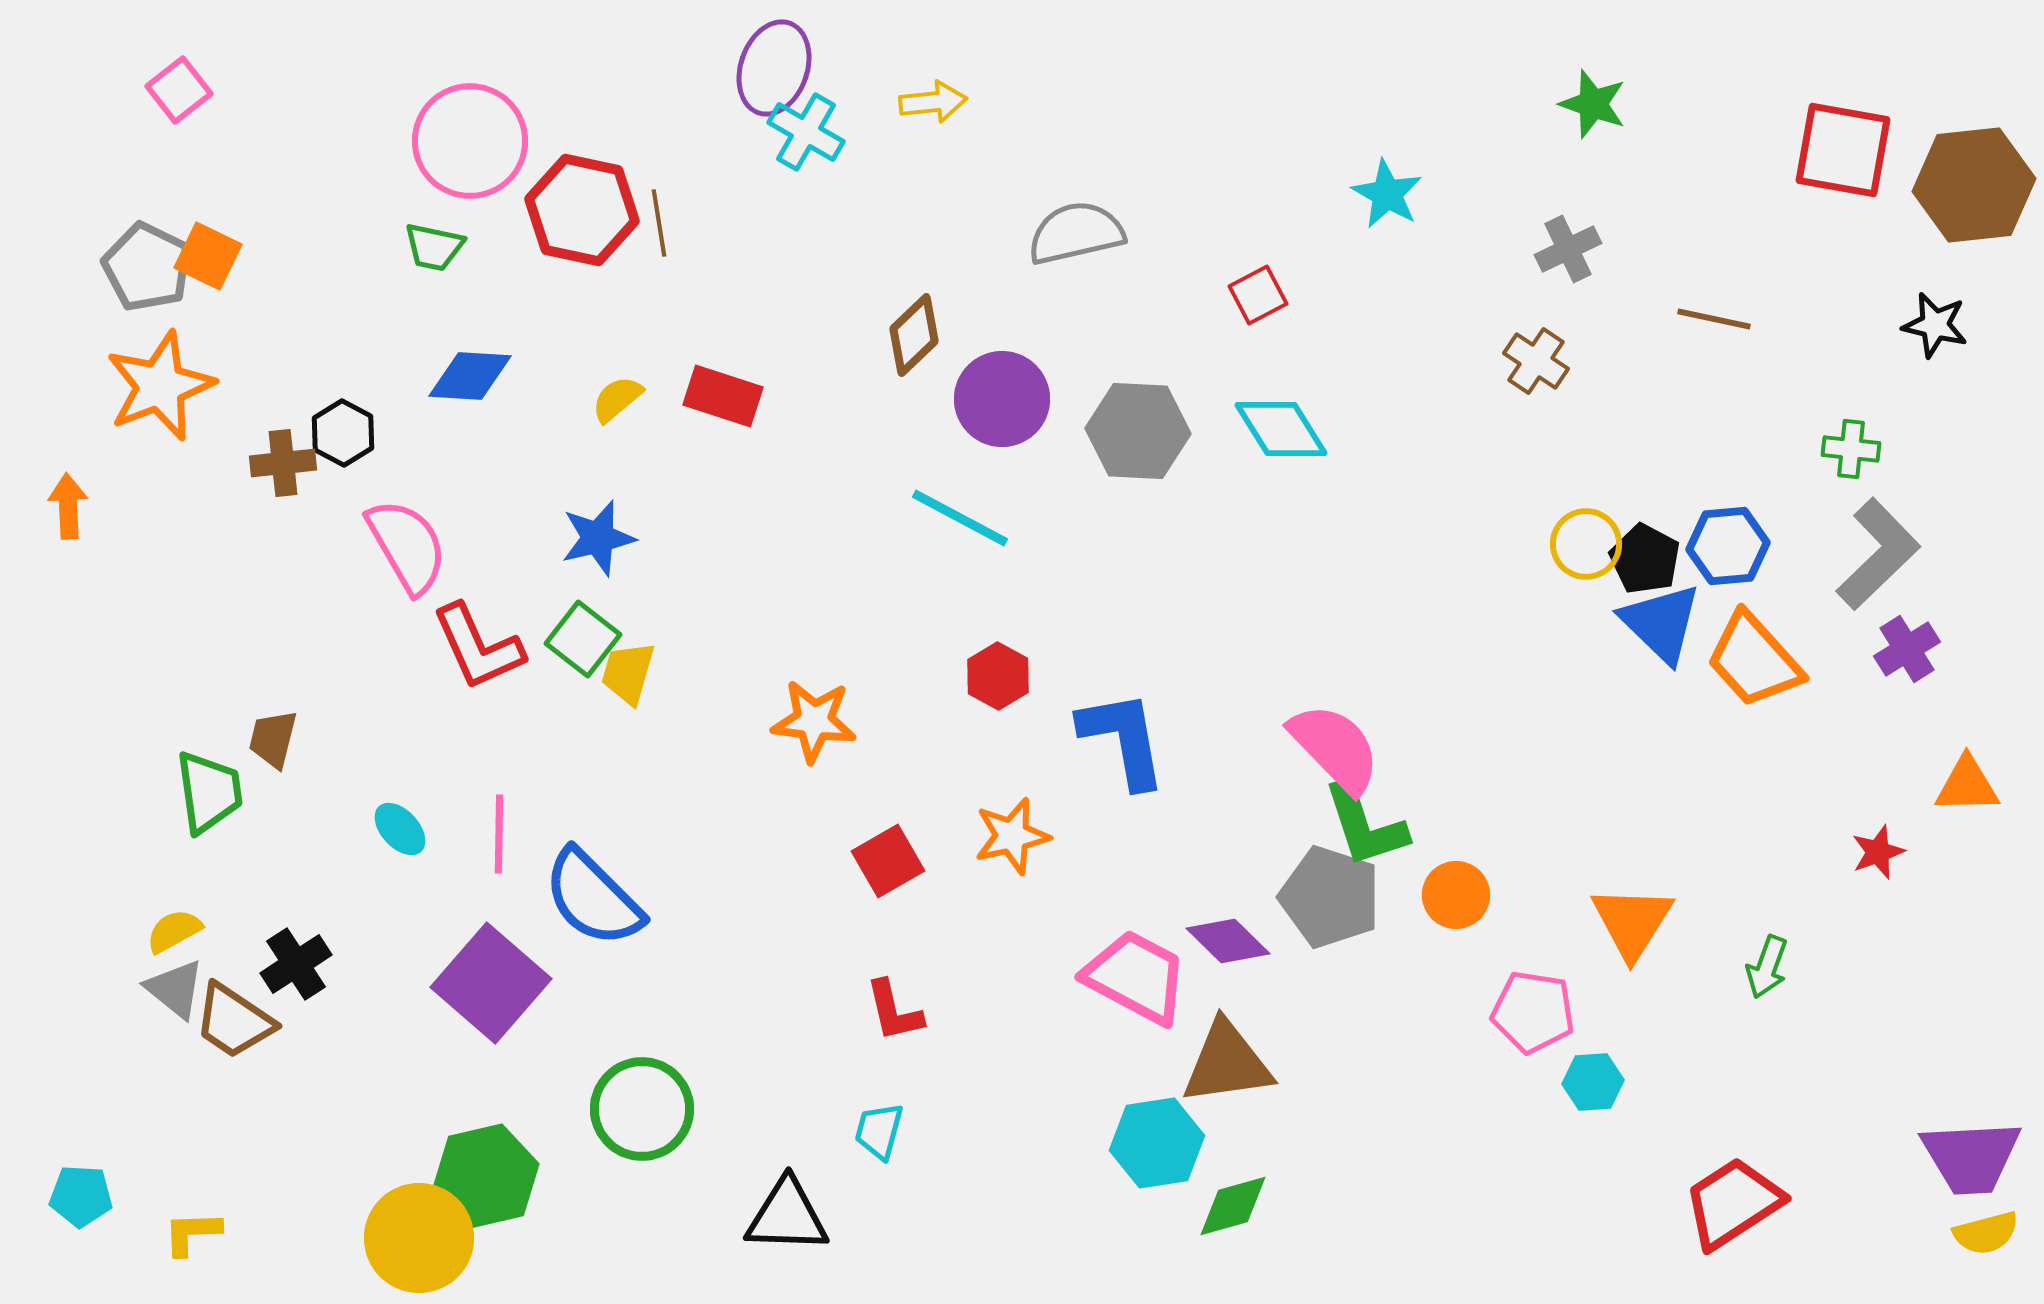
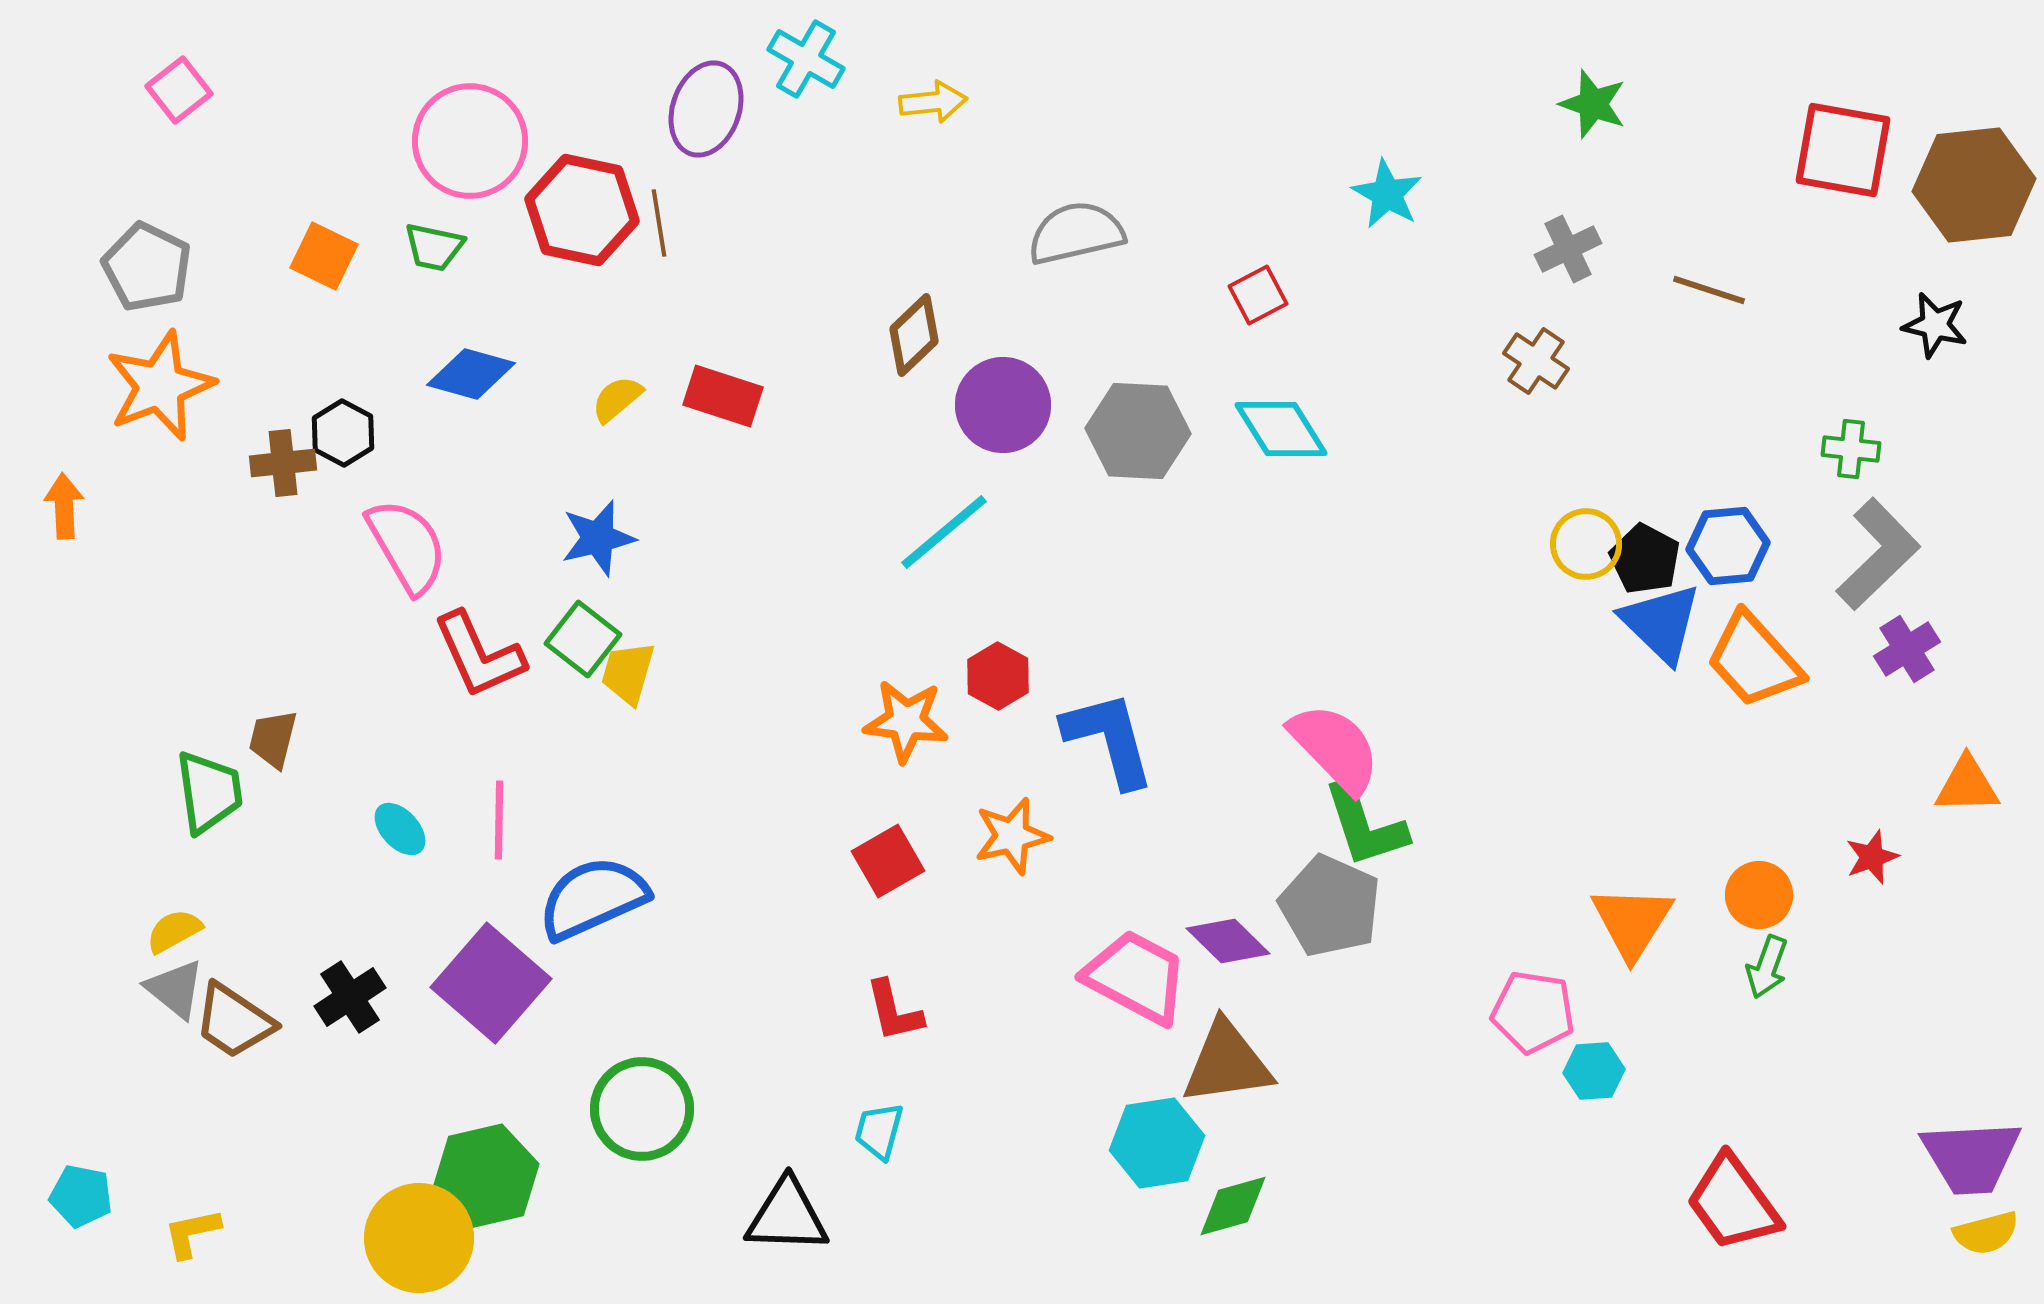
purple ellipse at (774, 68): moved 68 px left, 41 px down
cyan cross at (806, 132): moved 73 px up
orange square at (208, 256): moved 116 px right
brown line at (1714, 319): moved 5 px left, 29 px up; rotated 6 degrees clockwise
blue diamond at (470, 376): moved 1 px right, 2 px up; rotated 12 degrees clockwise
purple circle at (1002, 399): moved 1 px right, 6 px down
orange arrow at (68, 506): moved 4 px left
cyan line at (960, 518): moved 16 px left, 14 px down; rotated 68 degrees counterclockwise
red L-shape at (478, 647): moved 1 px right, 8 px down
orange star at (814, 721): moved 92 px right
blue L-shape at (1123, 739): moved 14 px left; rotated 5 degrees counterclockwise
pink line at (499, 834): moved 14 px up
red star at (1878, 852): moved 6 px left, 5 px down
orange circle at (1456, 895): moved 303 px right
gray pentagon at (1330, 897): moved 9 px down; rotated 6 degrees clockwise
blue semicircle at (593, 898): rotated 111 degrees clockwise
black cross at (296, 964): moved 54 px right, 33 px down
cyan hexagon at (1593, 1082): moved 1 px right, 11 px up
cyan pentagon at (81, 1196): rotated 8 degrees clockwise
red trapezoid at (1733, 1203): rotated 93 degrees counterclockwise
yellow L-shape at (192, 1233): rotated 10 degrees counterclockwise
